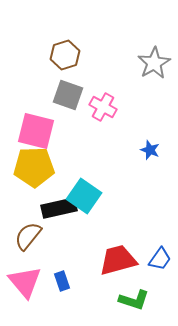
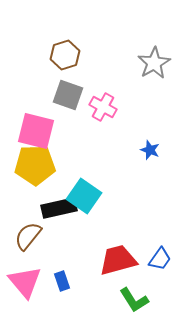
yellow pentagon: moved 1 px right, 2 px up
green L-shape: rotated 40 degrees clockwise
